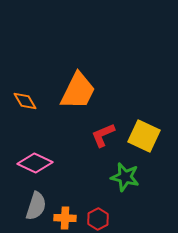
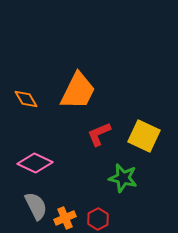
orange diamond: moved 1 px right, 2 px up
red L-shape: moved 4 px left, 1 px up
green star: moved 2 px left, 1 px down
gray semicircle: rotated 44 degrees counterclockwise
orange cross: rotated 25 degrees counterclockwise
